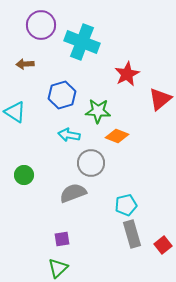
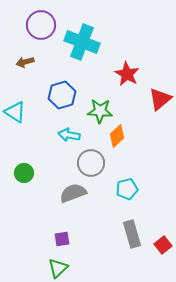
brown arrow: moved 2 px up; rotated 12 degrees counterclockwise
red star: rotated 15 degrees counterclockwise
green star: moved 2 px right
orange diamond: rotated 65 degrees counterclockwise
green circle: moved 2 px up
cyan pentagon: moved 1 px right, 16 px up
